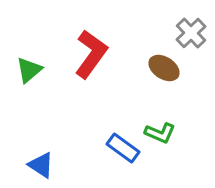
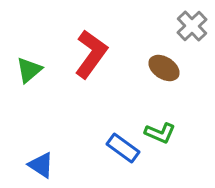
gray cross: moved 1 px right, 7 px up
